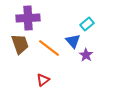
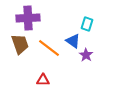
cyan rectangle: rotated 32 degrees counterclockwise
blue triangle: rotated 14 degrees counterclockwise
red triangle: rotated 40 degrees clockwise
